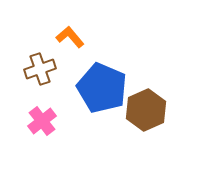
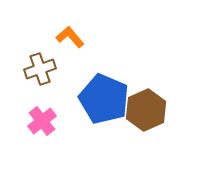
blue pentagon: moved 2 px right, 11 px down
